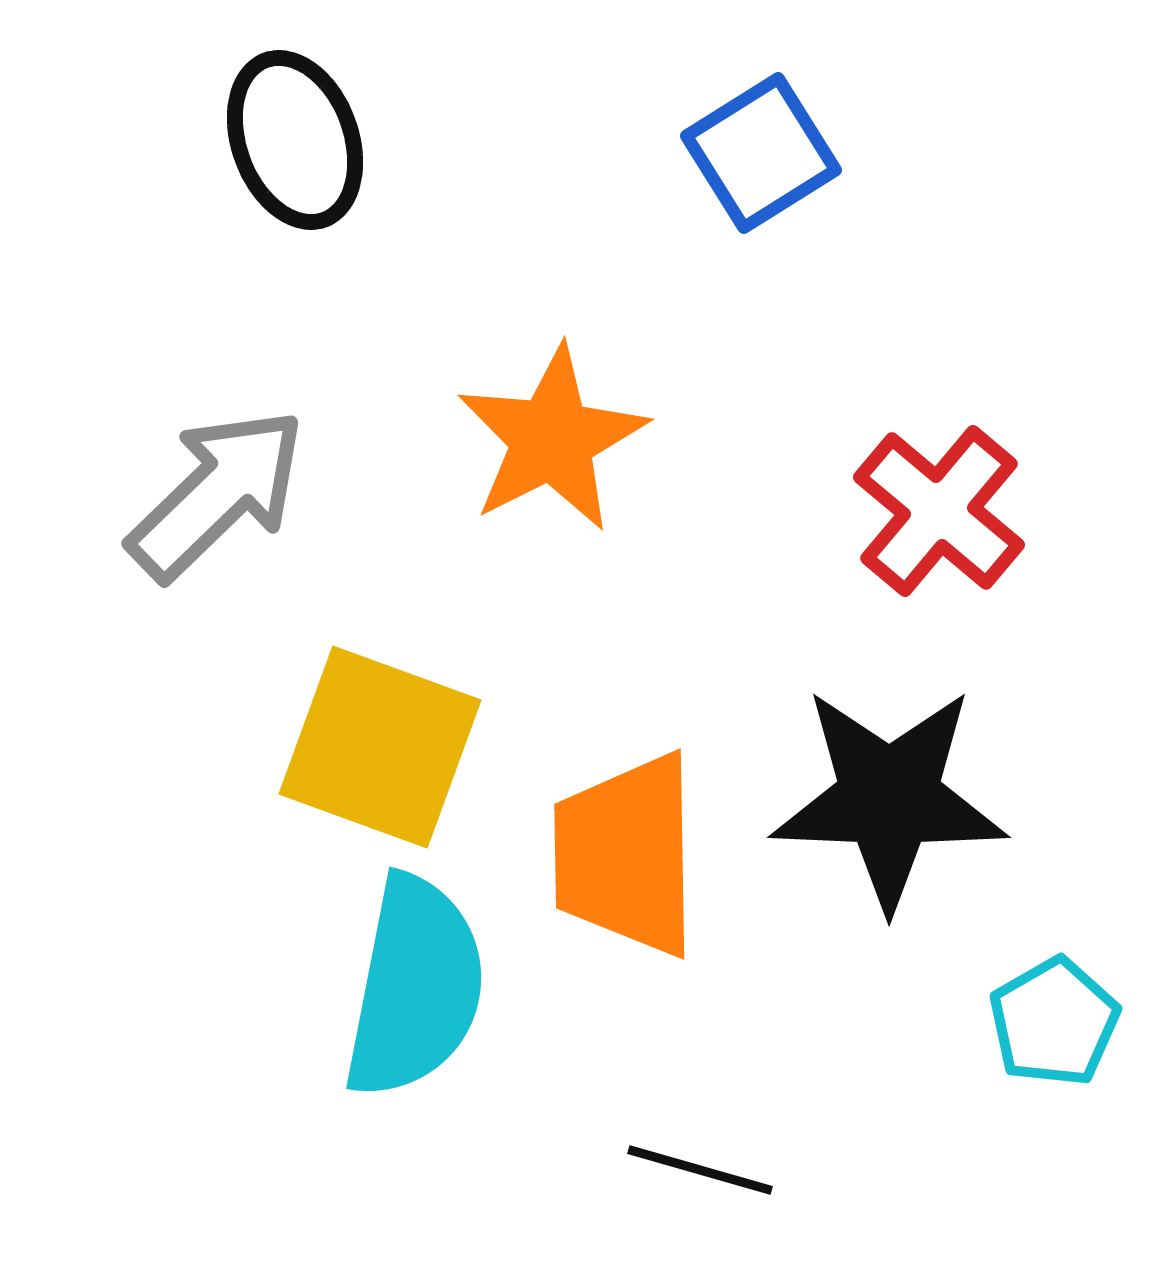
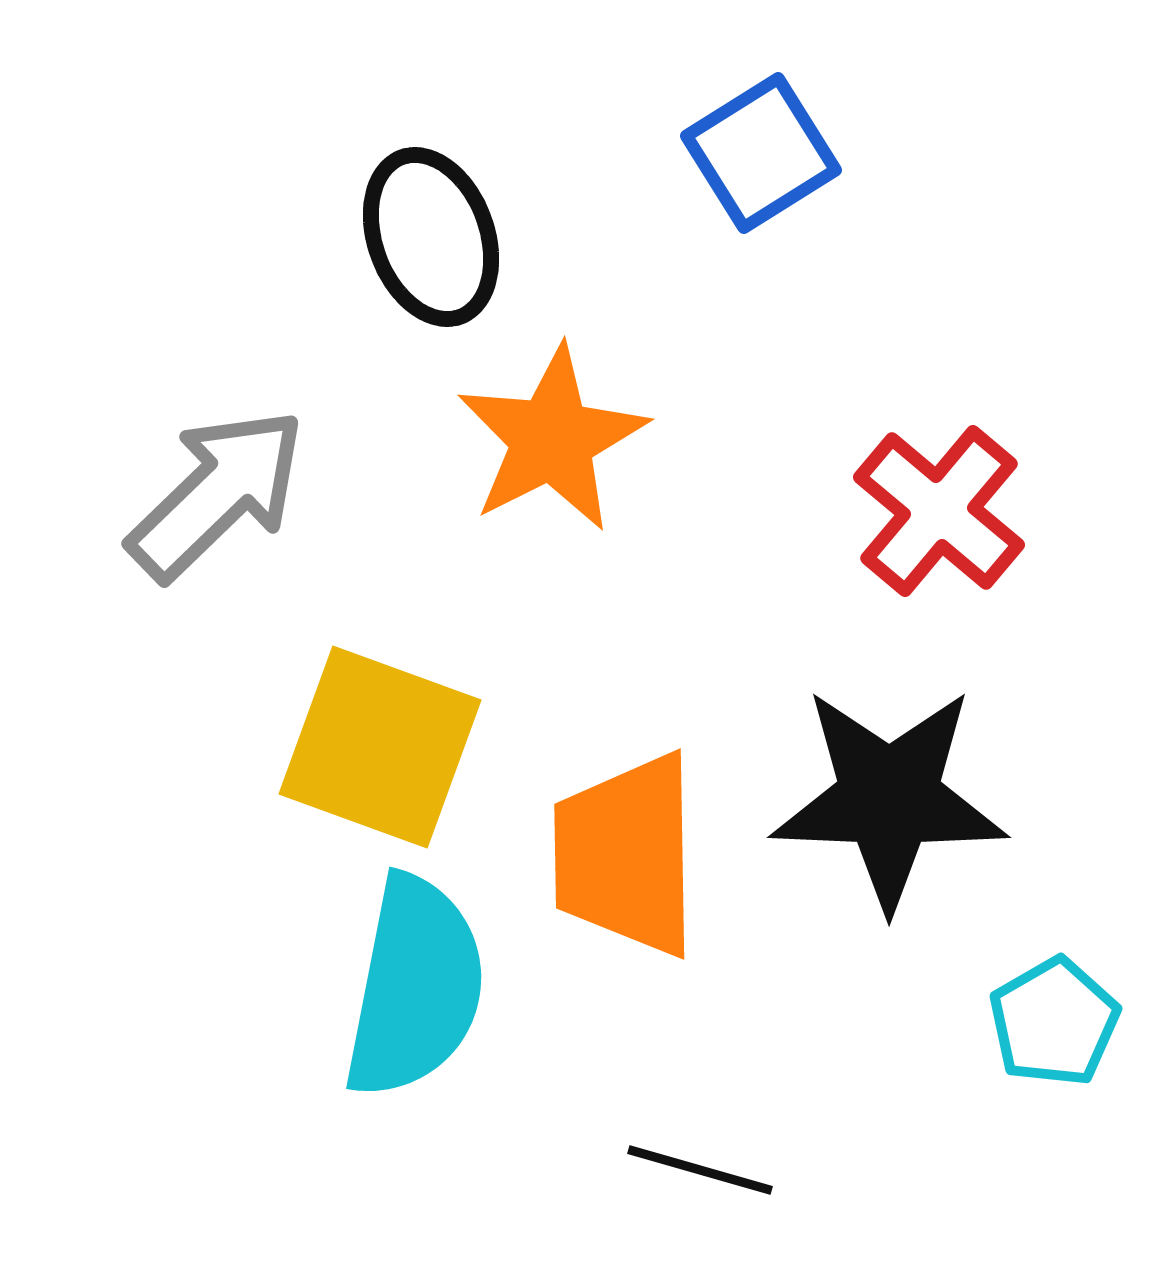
black ellipse: moved 136 px right, 97 px down
